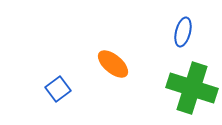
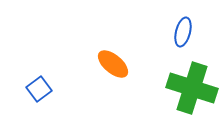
blue square: moved 19 px left
